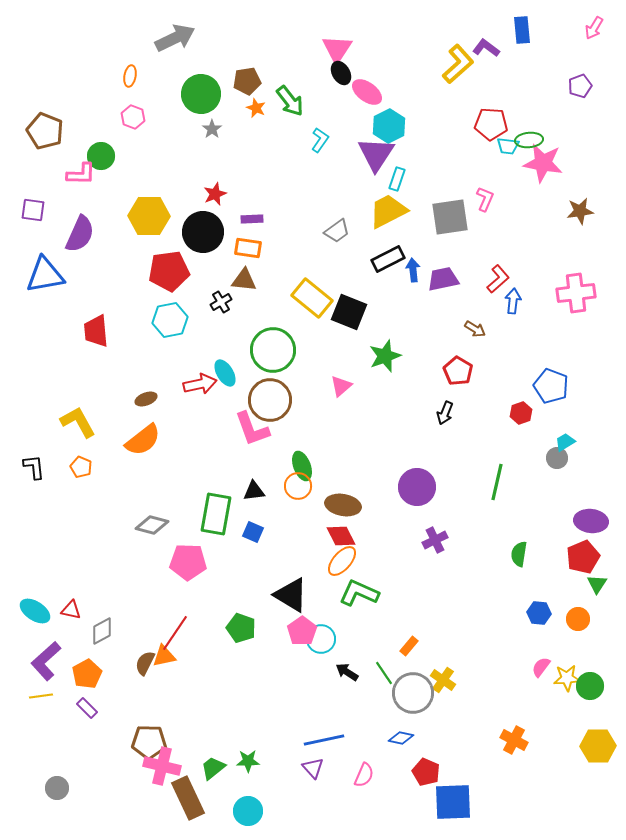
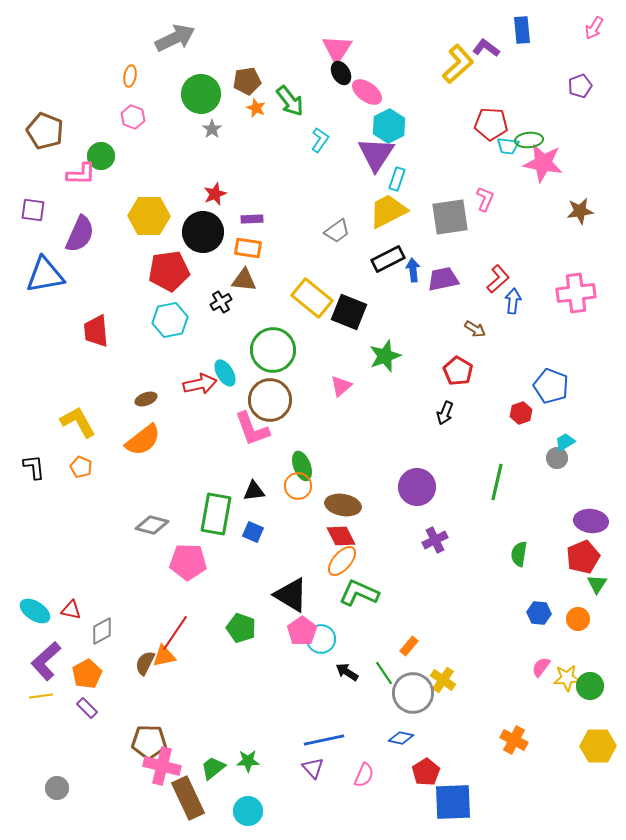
red pentagon at (426, 772): rotated 16 degrees clockwise
